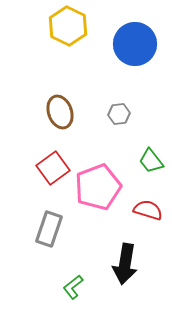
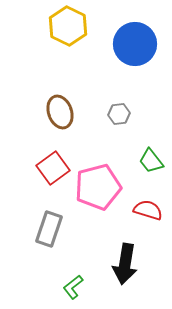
pink pentagon: rotated 6 degrees clockwise
